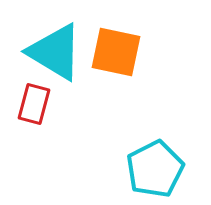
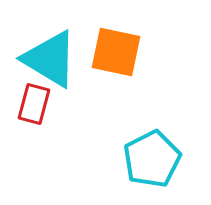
cyan triangle: moved 5 px left, 7 px down
cyan pentagon: moved 3 px left, 10 px up
